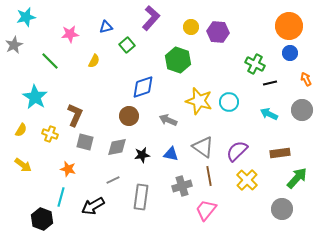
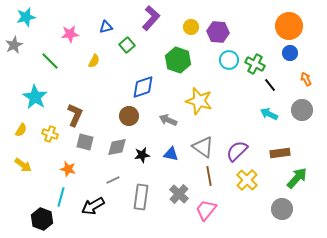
black line at (270, 83): moved 2 px down; rotated 64 degrees clockwise
cyan circle at (229, 102): moved 42 px up
gray cross at (182, 186): moved 3 px left, 8 px down; rotated 30 degrees counterclockwise
